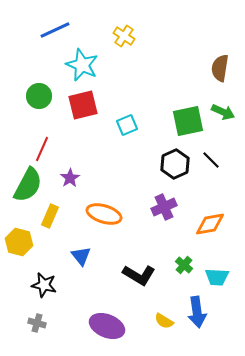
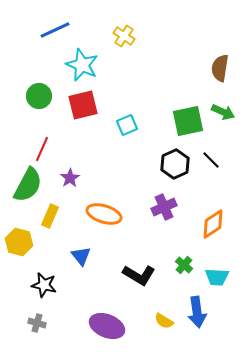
orange diamond: moved 3 px right; rotated 24 degrees counterclockwise
